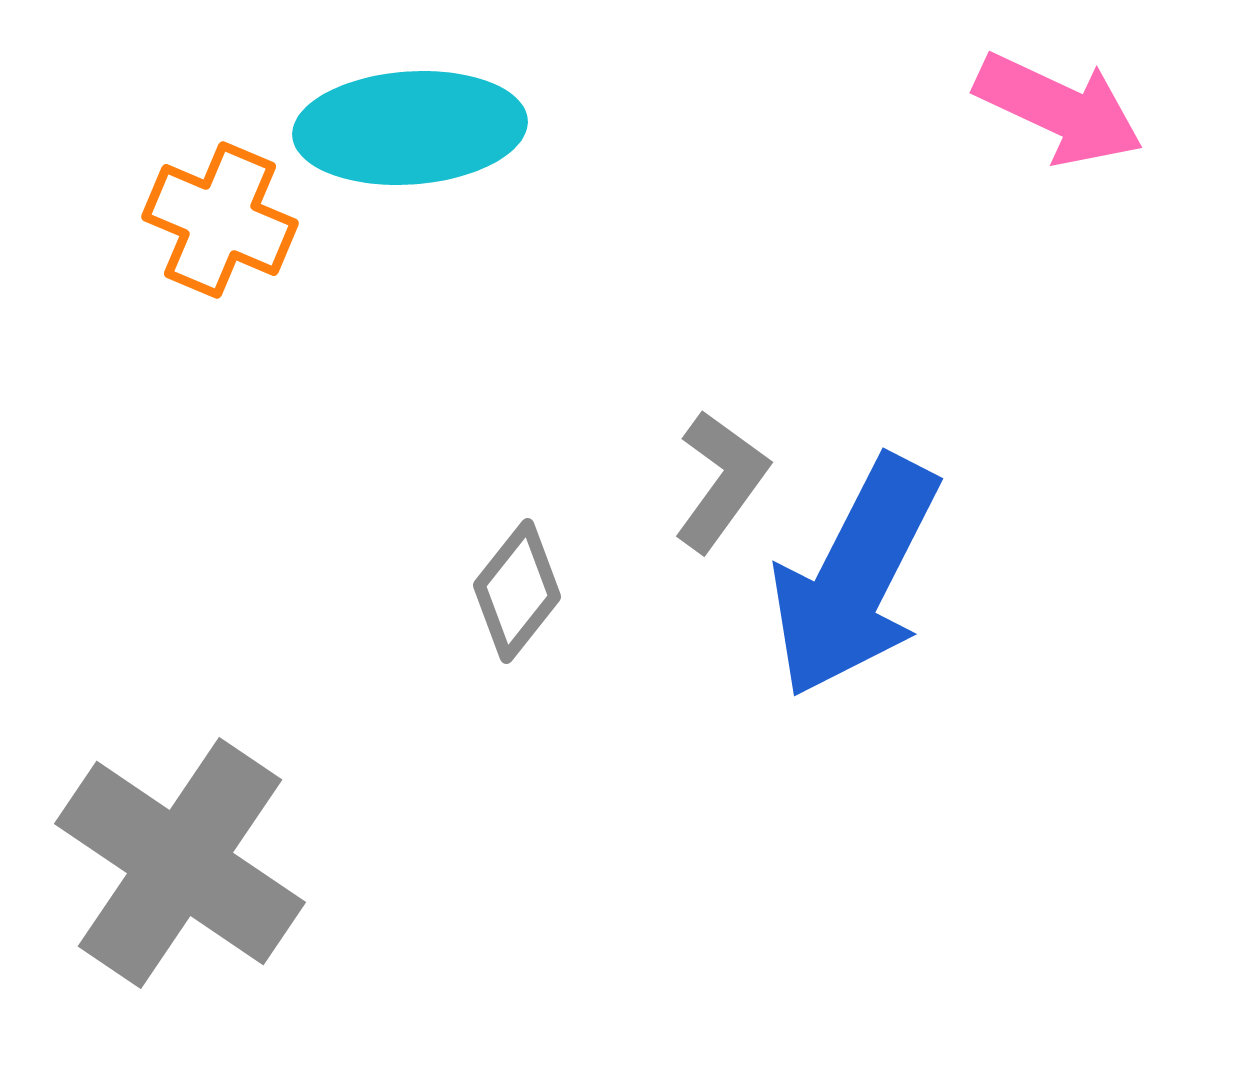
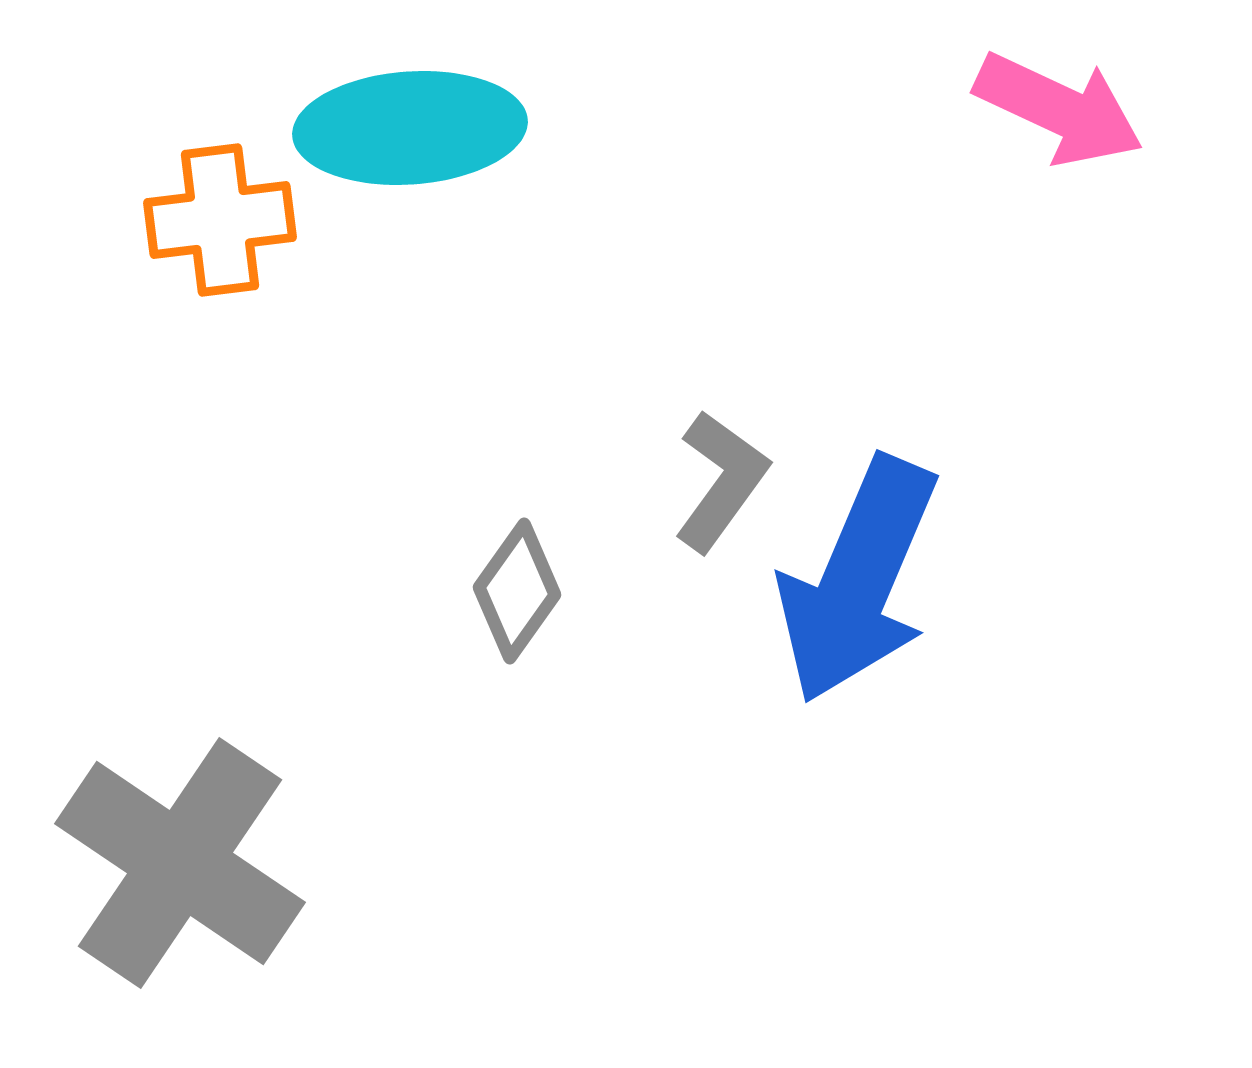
orange cross: rotated 30 degrees counterclockwise
blue arrow: moved 3 px right, 3 px down; rotated 4 degrees counterclockwise
gray diamond: rotated 3 degrees counterclockwise
